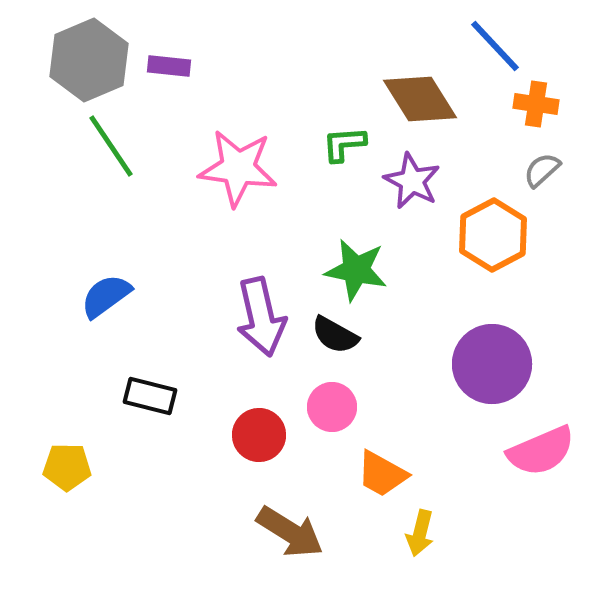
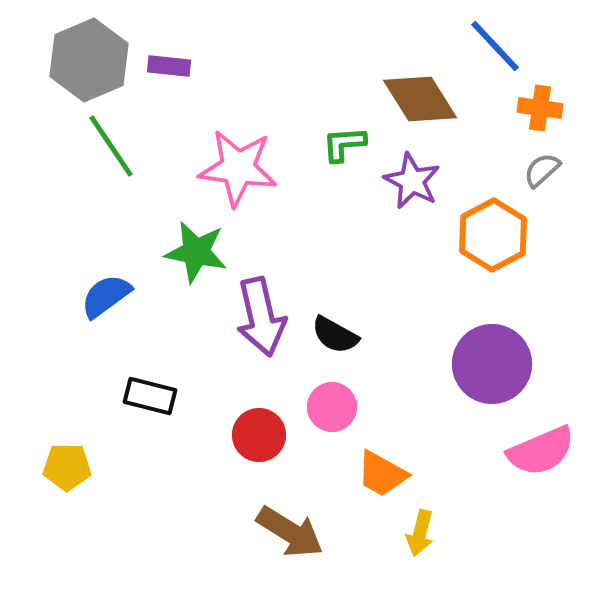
orange cross: moved 4 px right, 4 px down
green star: moved 160 px left, 18 px up
